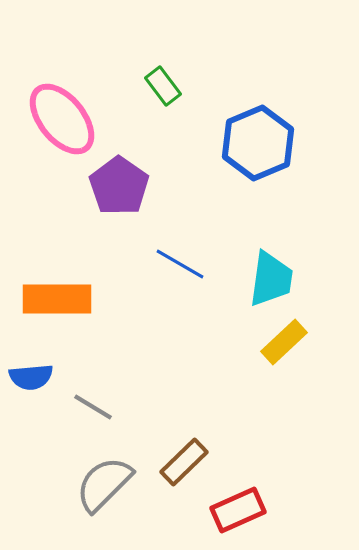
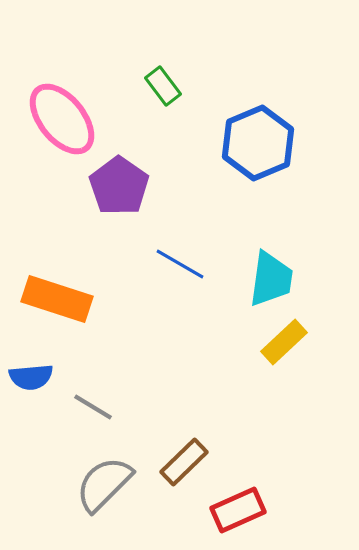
orange rectangle: rotated 18 degrees clockwise
